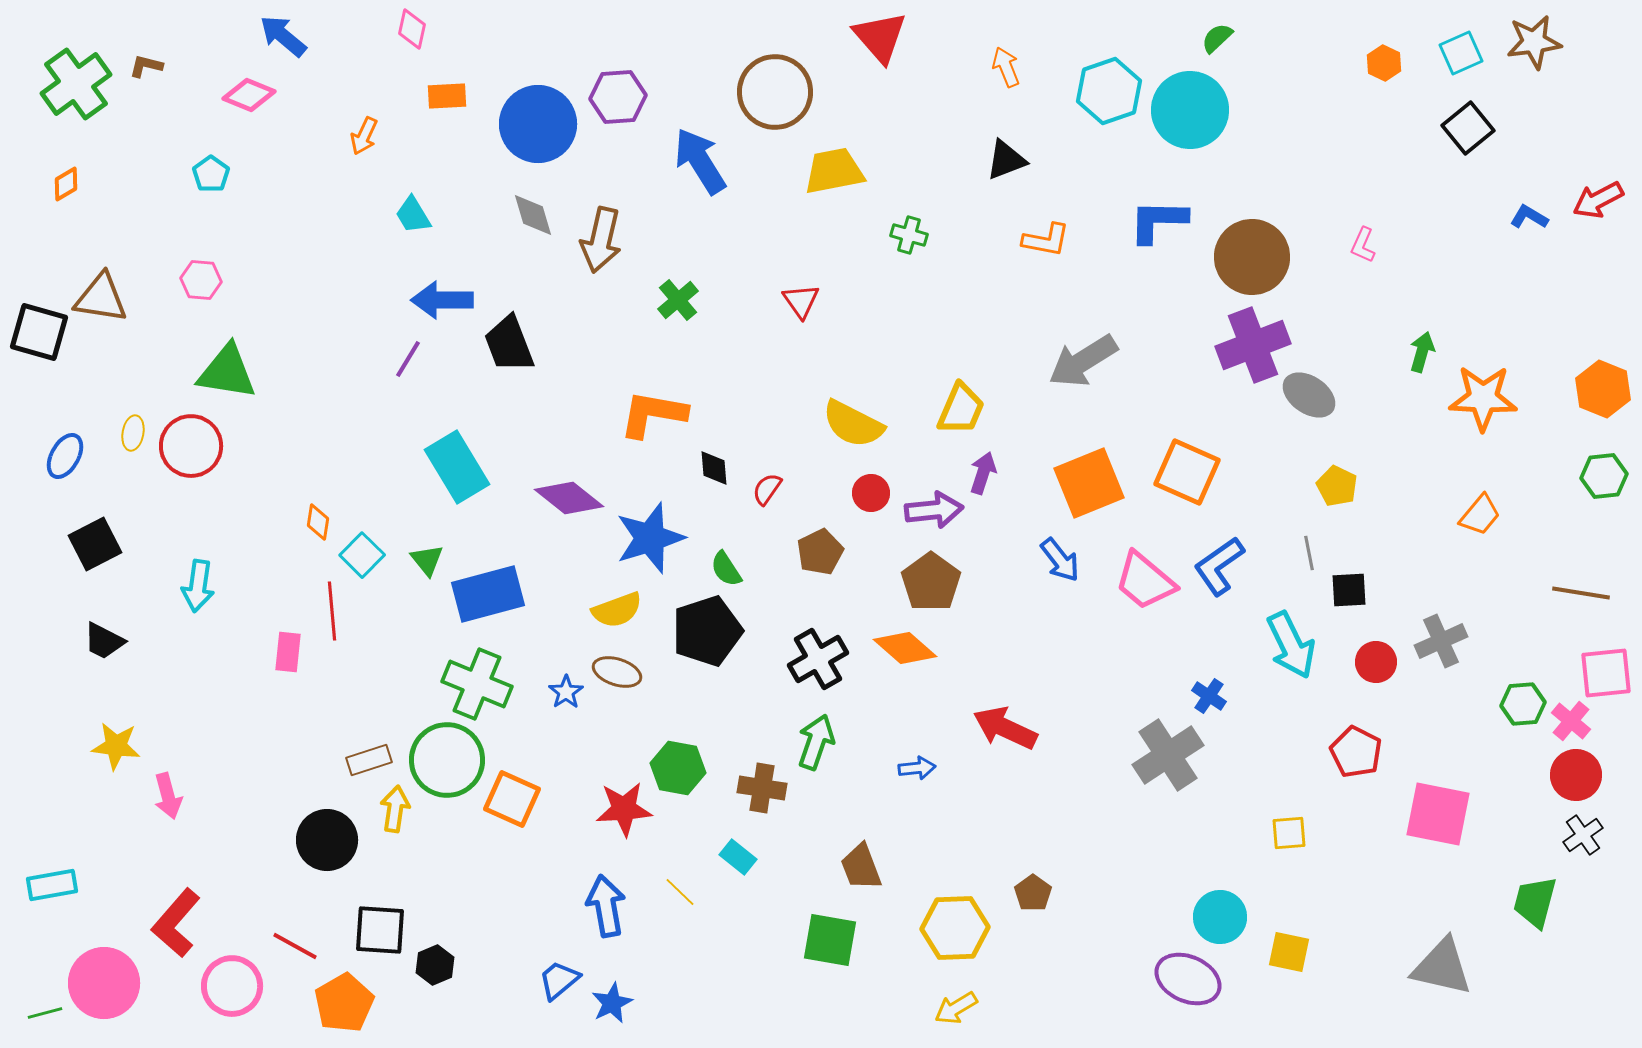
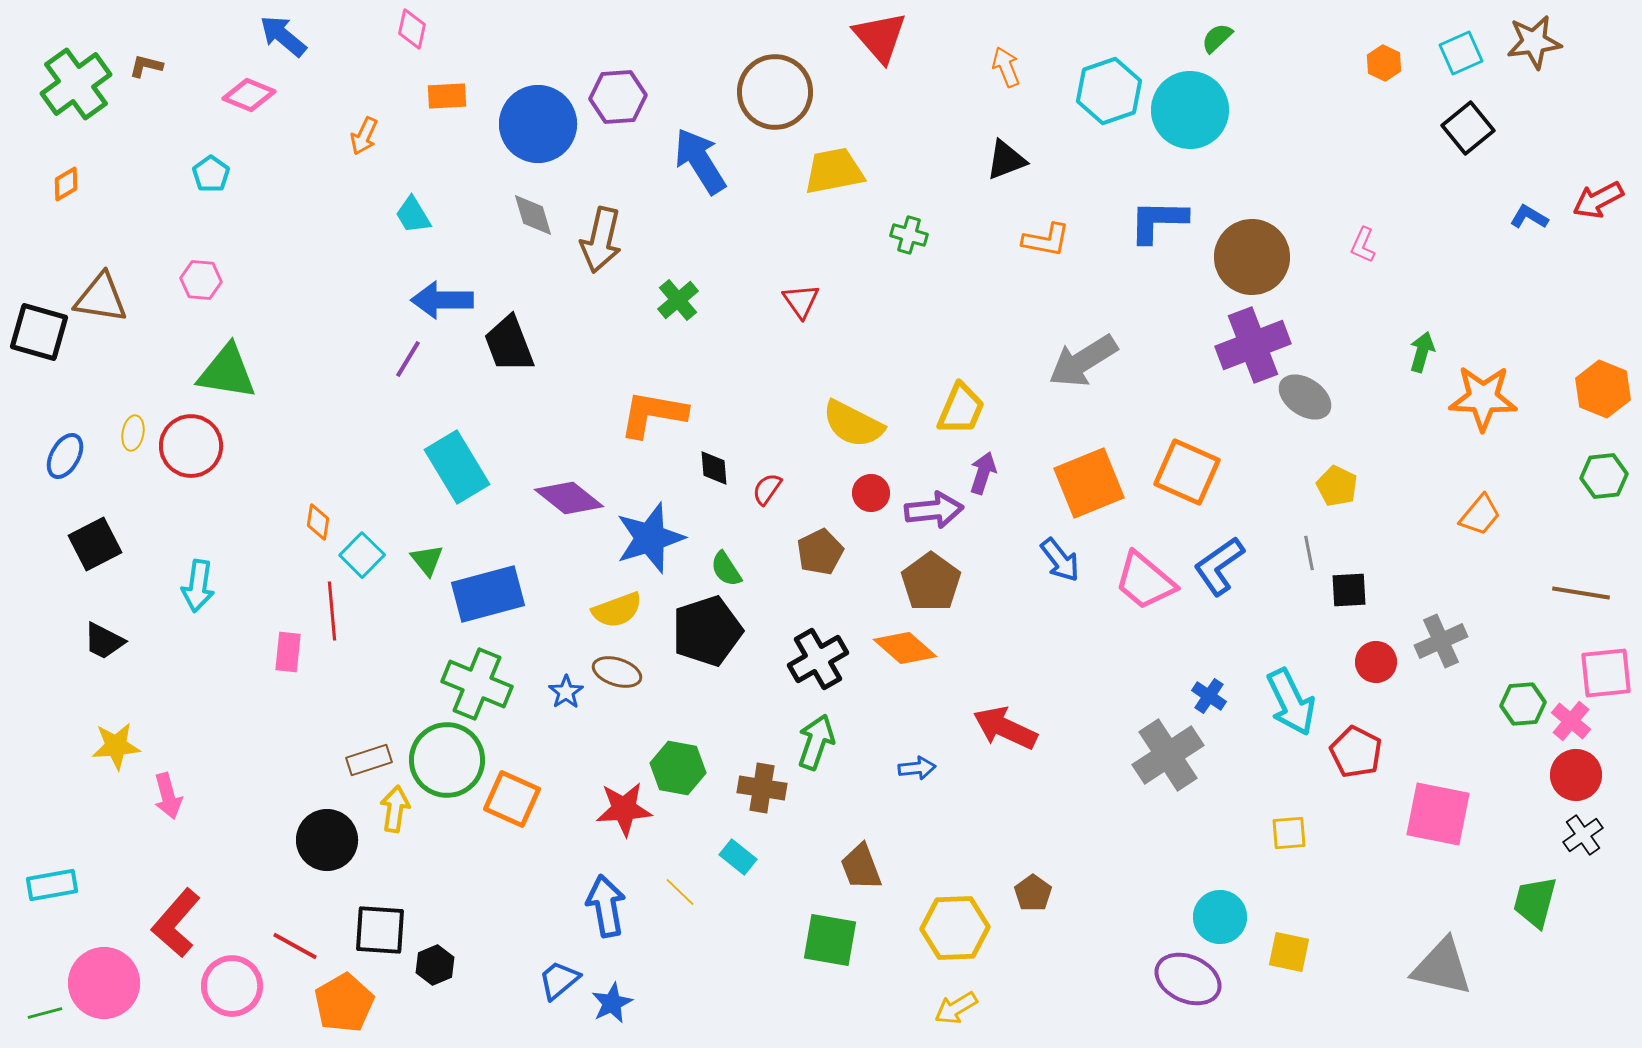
gray ellipse at (1309, 395): moved 4 px left, 2 px down
cyan arrow at (1291, 645): moved 57 px down
yellow star at (116, 746): rotated 12 degrees counterclockwise
